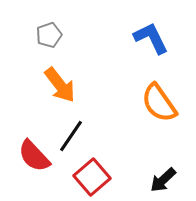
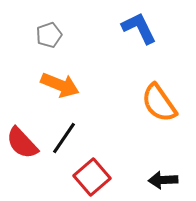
blue L-shape: moved 12 px left, 10 px up
orange arrow: rotated 30 degrees counterclockwise
black line: moved 7 px left, 2 px down
red semicircle: moved 12 px left, 13 px up
black arrow: rotated 40 degrees clockwise
